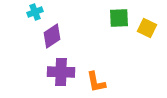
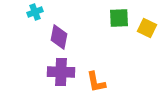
purple diamond: moved 7 px right, 1 px down; rotated 45 degrees counterclockwise
